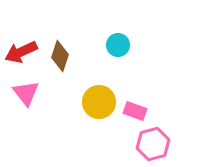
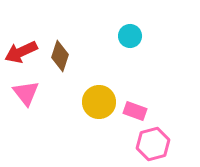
cyan circle: moved 12 px right, 9 px up
